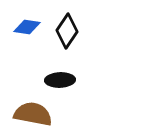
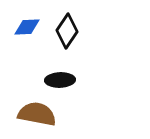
blue diamond: rotated 12 degrees counterclockwise
brown semicircle: moved 4 px right
